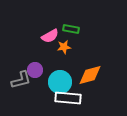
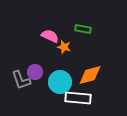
green rectangle: moved 12 px right
pink semicircle: rotated 126 degrees counterclockwise
orange star: rotated 24 degrees clockwise
purple circle: moved 2 px down
gray L-shape: rotated 85 degrees clockwise
white rectangle: moved 10 px right
